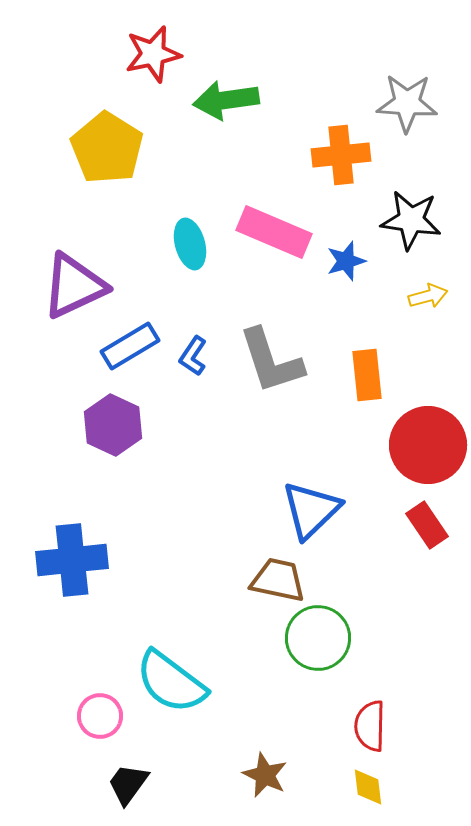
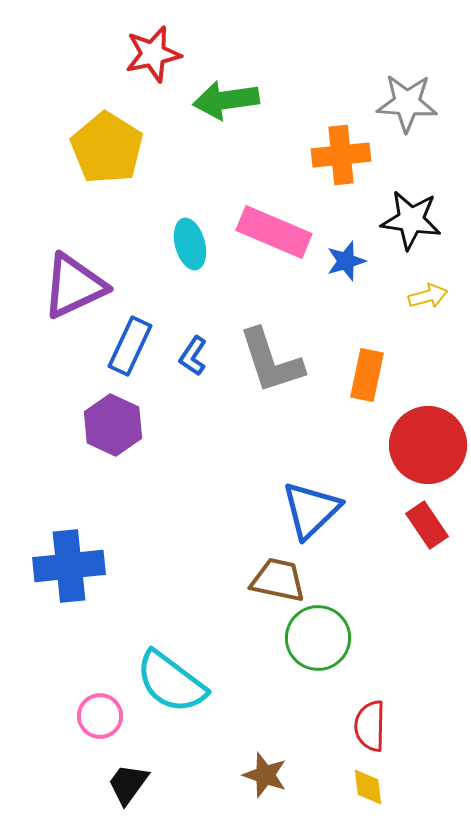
blue rectangle: rotated 34 degrees counterclockwise
orange rectangle: rotated 18 degrees clockwise
blue cross: moved 3 px left, 6 px down
brown star: rotated 6 degrees counterclockwise
